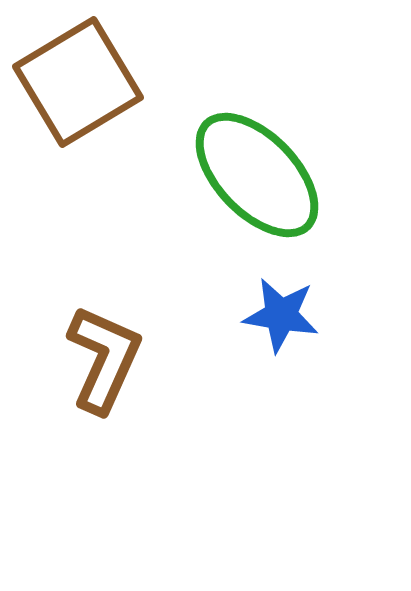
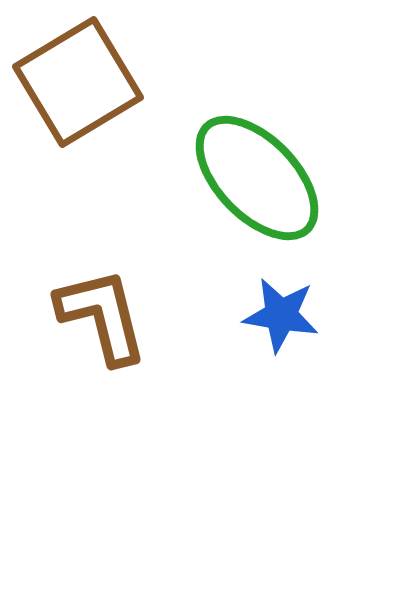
green ellipse: moved 3 px down
brown L-shape: moved 2 px left, 43 px up; rotated 38 degrees counterclockwise
